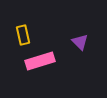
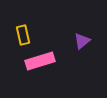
purple triangle: moved 2 px right, 1 px up; rotated 36 degrees clockwise
